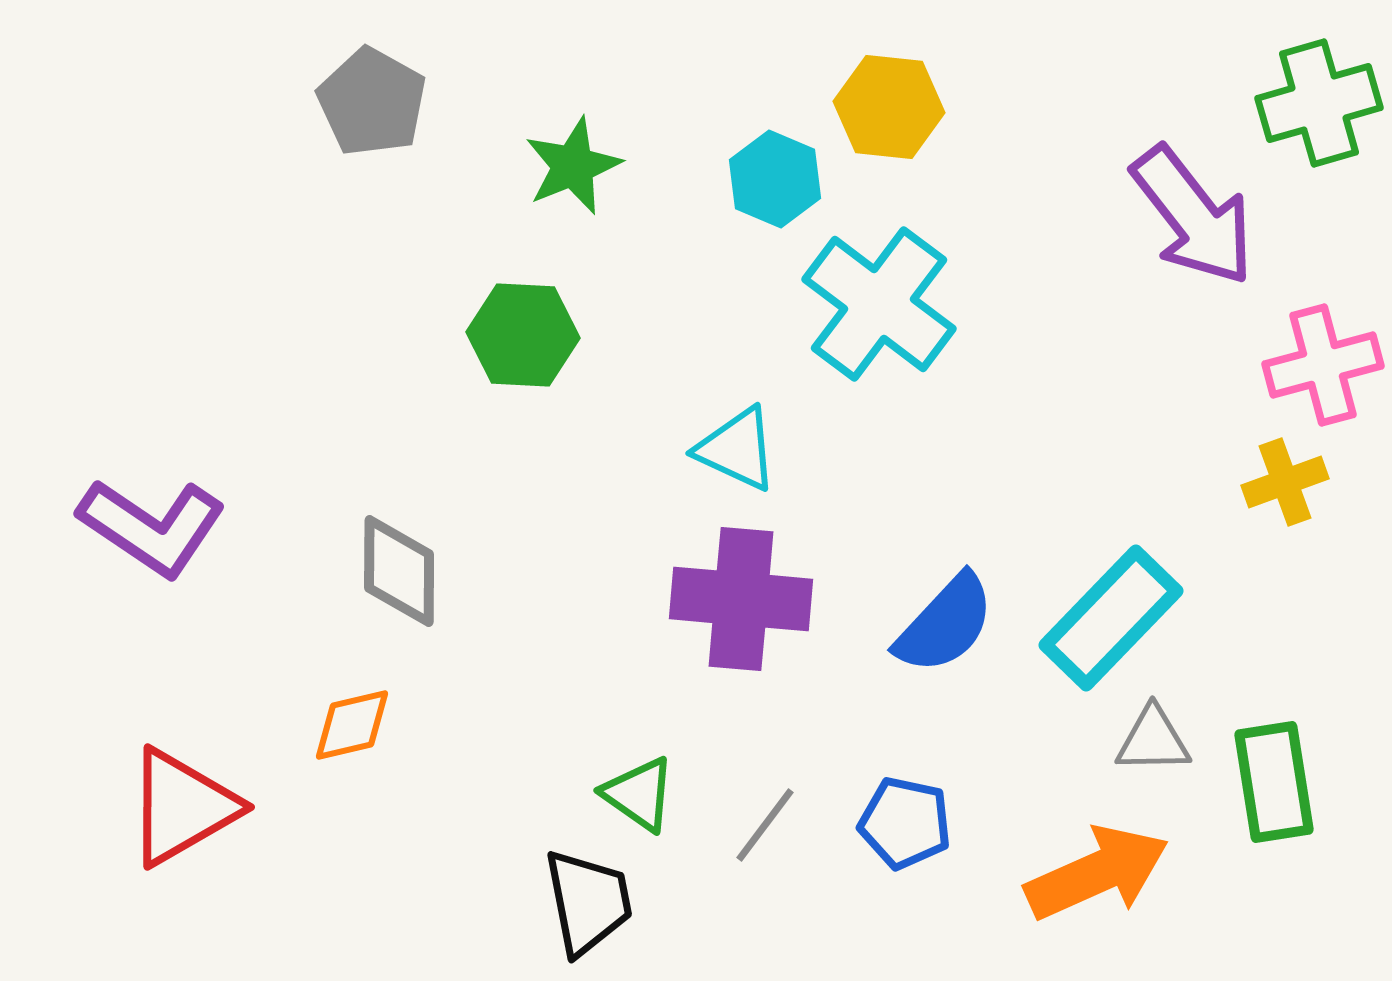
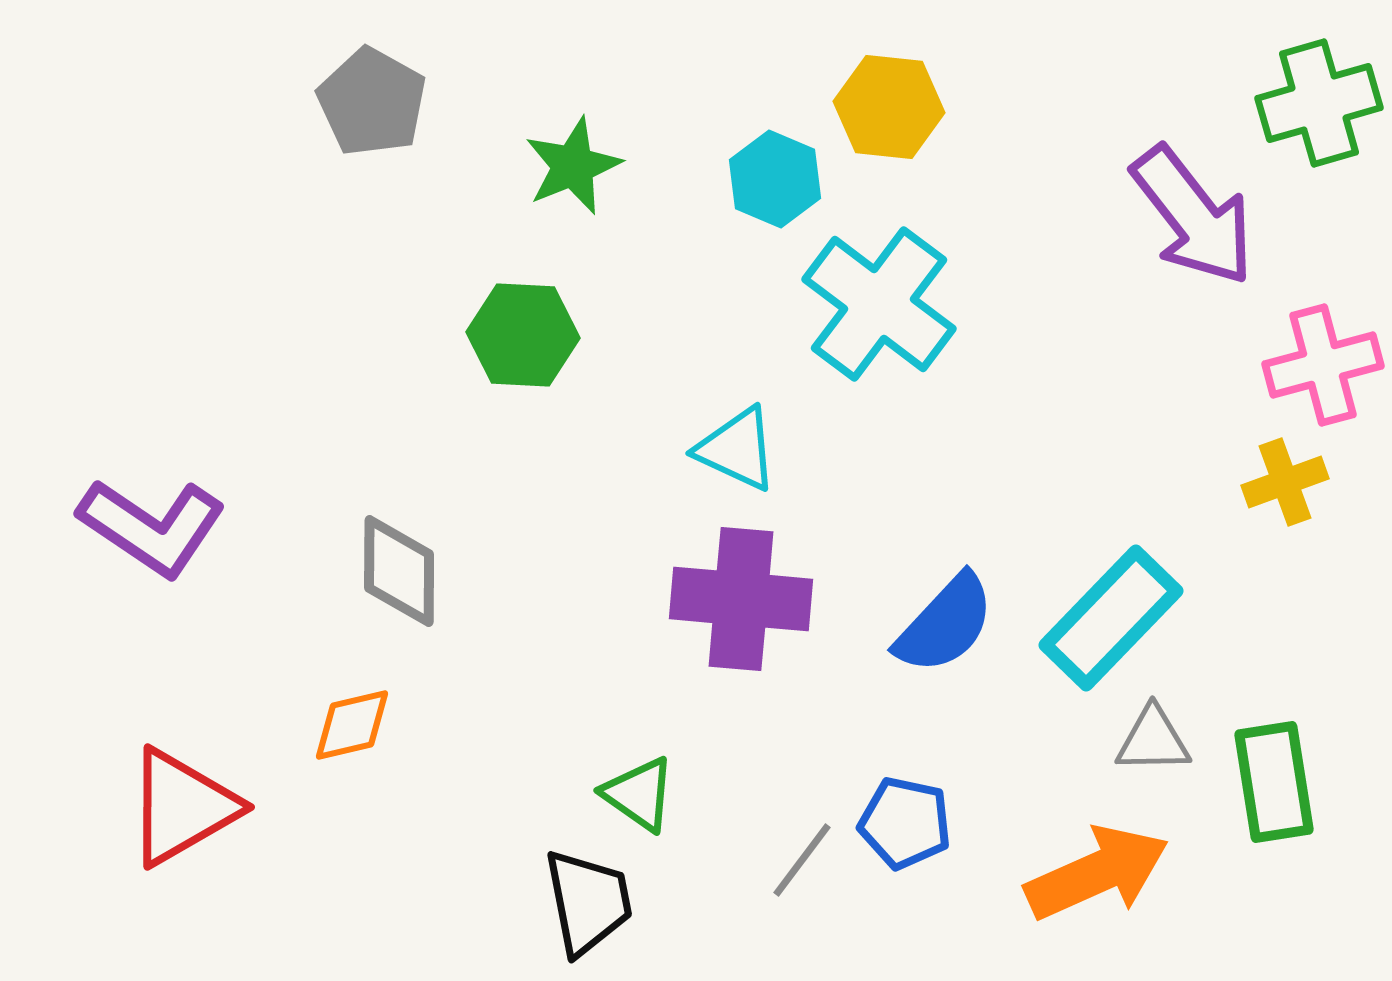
gray line: moved 37 px right, 35 px down
